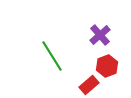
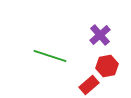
green line: moved 2 px left; rotated 40 degrees counterclockwise
red hexagon: rotated 10 degrees clockwise
